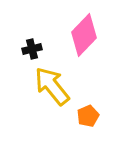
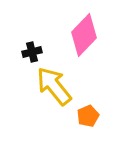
black cross: moved 3 px down
yellow arrow: moved 2 px right
